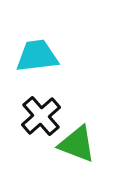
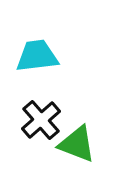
black cross: moved 4 px down
